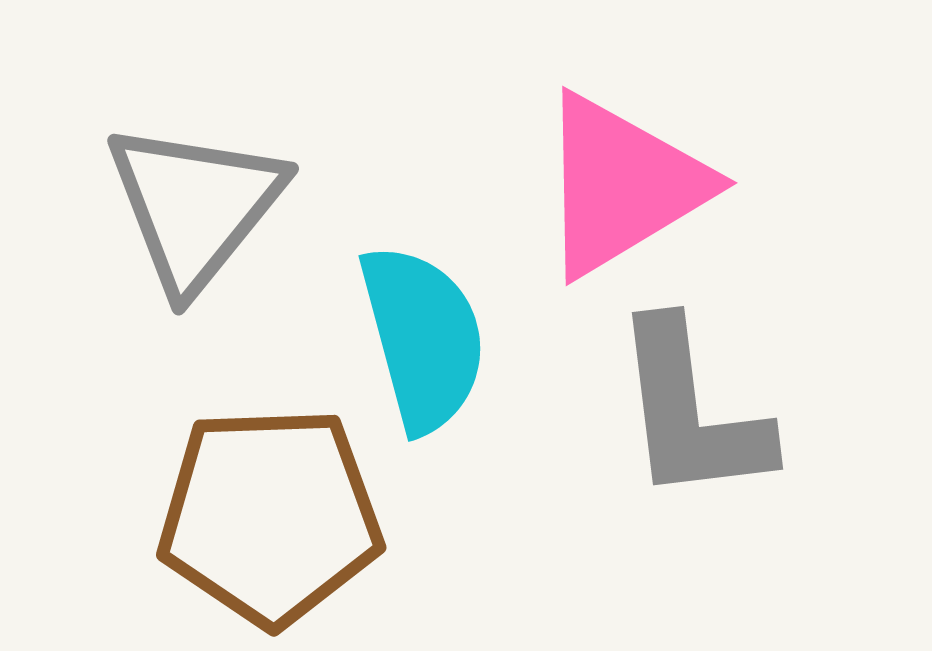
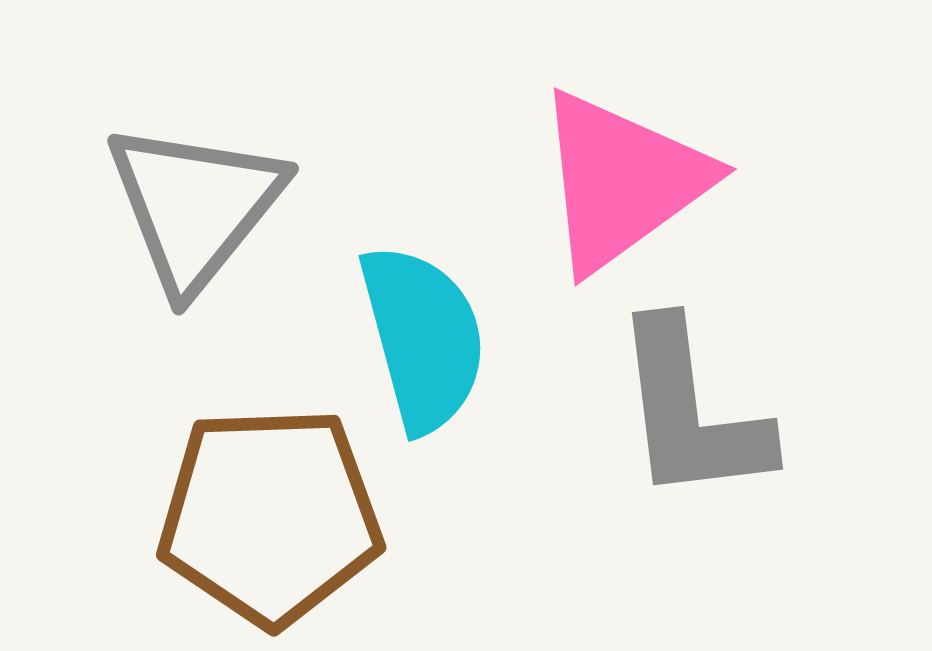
pink triangle: moved 4 px up; rotated 5 degrees counterclockwise
